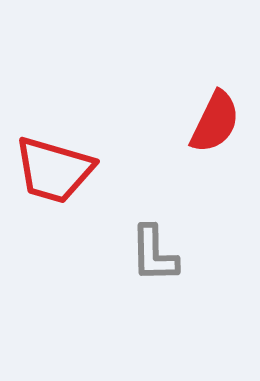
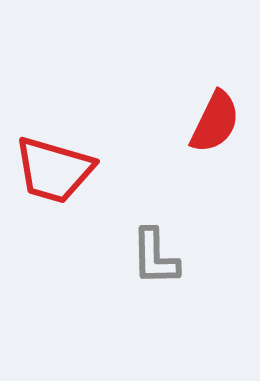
gray L-shape: moved 1 px right, 3 px down
